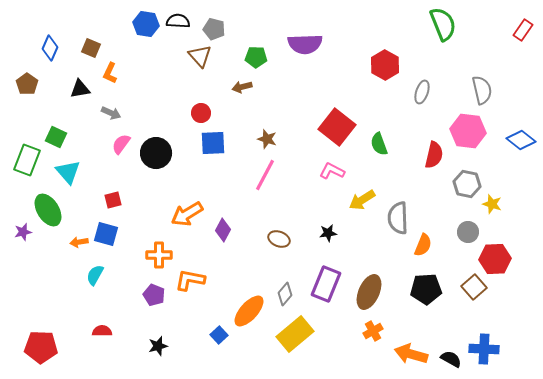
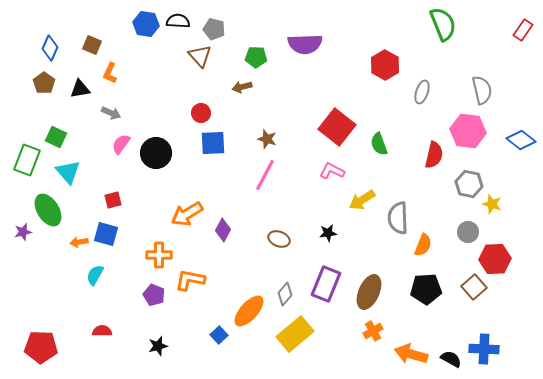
brown square at (91, 48): moved 1 px right, 3 px up
brown pentagon at (27, 84): moved 17 px right, 1 px up
gray hexagon at (467, 184): moved 2 px right
